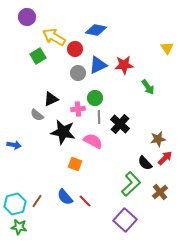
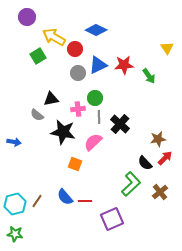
blue diamond: rotated 15 degrees clockwise
green arrow: moved 1 px right, 11 px up
black triangle: rotated 14 degrees clockwise
pink semicircle: moved 1 px down; rotated 72 degrees counterclockwise
blue arrow: moved 3 px up
red line: rotated 48 degrees counterclockwise
purple square: moved 13 px left, 1 px up; rotated 25 degrees clockwise
green star: moved 4 px left, 7 px down
